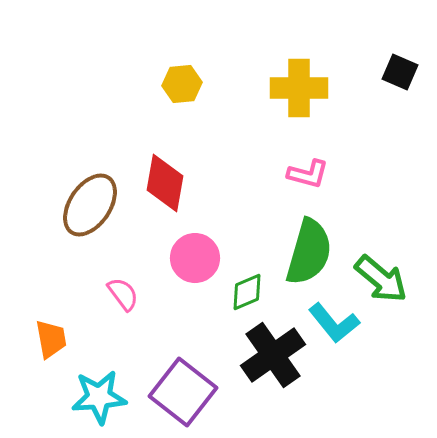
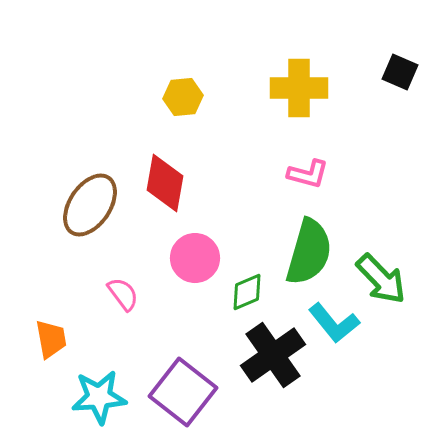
yellow hexagon: moved 1 px right, 13 px down
green arrow: rotated 6 degrees clockwise
